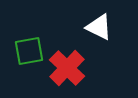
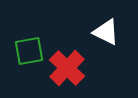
white triangle: moved 7 px right, 5 px down
